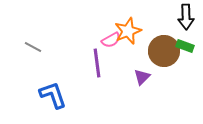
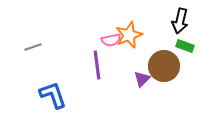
black arrow: moved 6 px left, 4 px down; rotated 15 degrees clockwise
orange star: moved 1 px right, 4 px down
pink semicircle: rotated 18 degrees clockwise
gray line: rotated 48 degrees counterclockwise
brown circle: moved 15 px down
purple line: moved 2 px down
purple triangle: moved 2 px down
